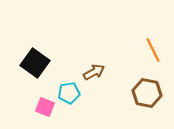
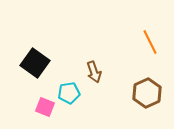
orange line: moved 3 px left, 8 px up
brown arrow: rotated 100 degrees clockwise
brown hexagon: rotated 24 degrees clockwise
